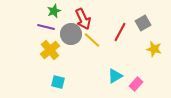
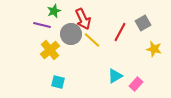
purple line: moved 4 px left, 2 px up
